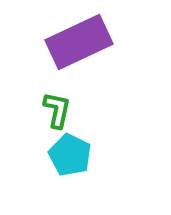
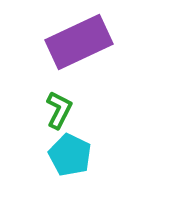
green L-shape: moved 2 px right; rotated 15 degrees clockwise
